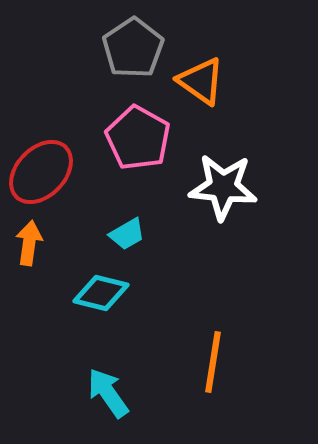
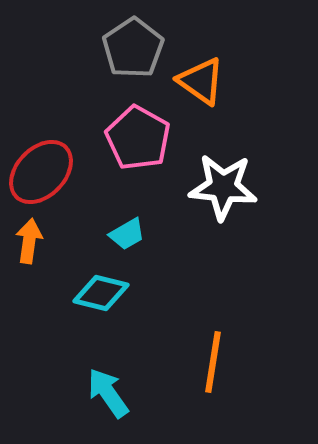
orange arrow: moved 2 px up
